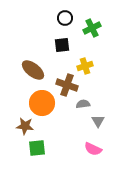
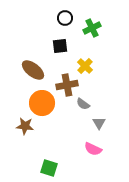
black square: moved 2 px left, 1 px down
yellow cross: rotated 28 degrees counterclockwise
brown cross: rotated 30 degrees counterclockwise
gray semicircle: rotated 136 degrees counterclockwise
gray triangle: moved 1 px right, 2 px down
green square: moved 12 px right, 20 px down; rotated 24 degrees clockwise
